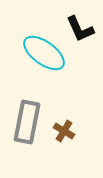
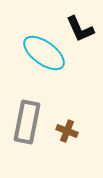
brown cross: moved 3 px right; rotated 10 degrees counterclockwise
